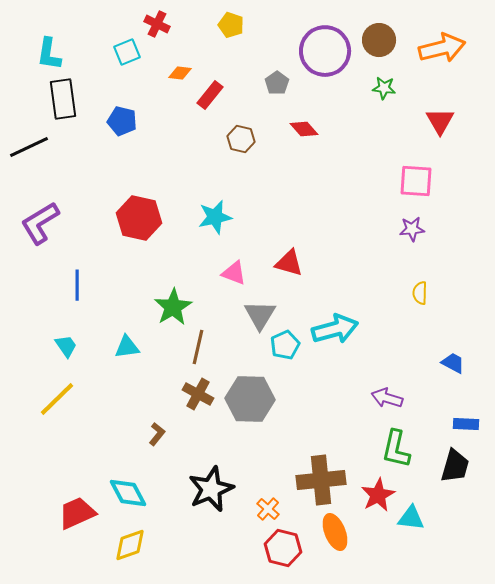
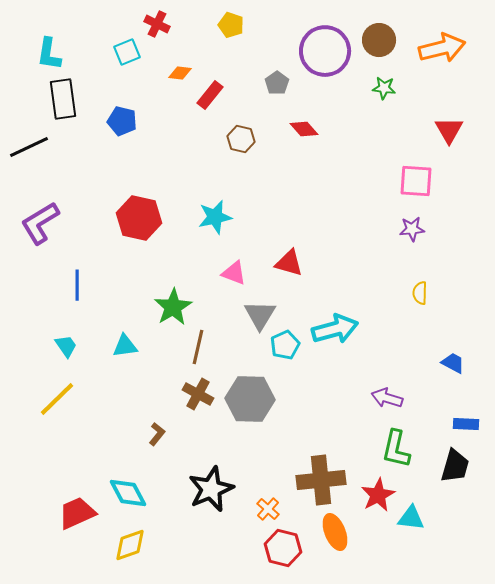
red triangle at (440, 121): moved 9 px right, 9 px down
cyan triangle at (127, 347): moved 2 px left, 1 px up
